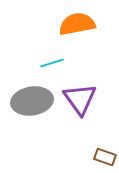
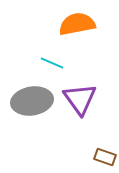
cyan line: rotated 40 degrees clockwise
